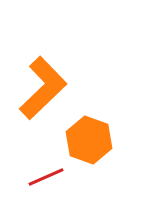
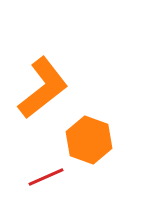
orange L-shape: rotated 6 degrees clockwise
